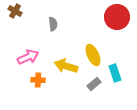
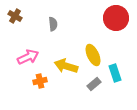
brown cross: moved 5 px down
red circle: moved 1 px left, 1 px down
orange cross: moved 2 px right, 1 px down; rotated 16 degrees counterclockwise
